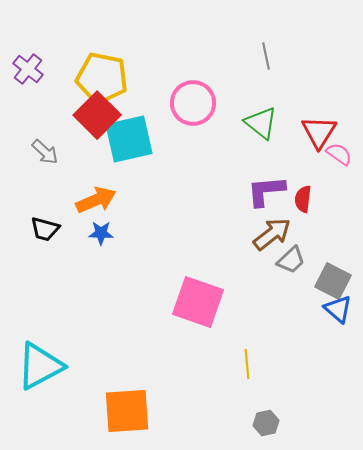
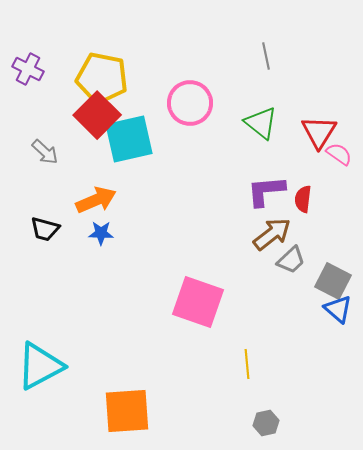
purple cross: rotated 12 degrees counterclockwise
pink circle: moved 3 px left
